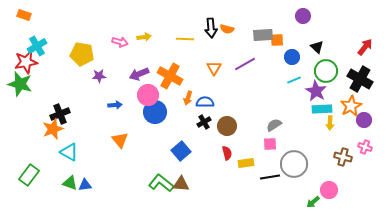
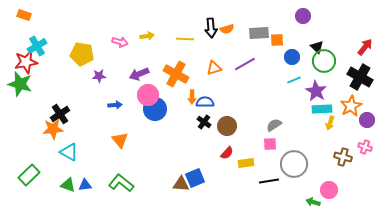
orange semicircle at (227, 29): rotated 32 degrees counterclockwise
gray rectangle at (263, 35): moved 4 px left, 2 px up
yellow arrow at (144, 37): moved 3 px right, 1 px up
orange triangle at (214, 68): rotated 42 degrees clockwise
green circle at (326, 71): moved 2 px left, 10 px up
orange cross at (170, 76): moved 6 px right, 2 px up
black cross at (360, 79): moved 2 px up
orange arrow at (188, 98): moved 4 px right, 1 px up; rotated 16 degrees counterclockwise
blue circle at (155, 112): moved 3 px up
black cross at (60, 114): rotated 12 degrees counterclockwise
purple circle at (364, 120): moved 3 px right
black cross at (204, 122): rotated 24 degrees counterclockwise
yellow arrow at (330, 123): rotated 16 degrees clockwise
orange star at (53, 129): rotated 15 degrees clockwise
blue square at (181, 151): moved 14 px right, 27 px down; rotated 18 degrees clockwise
red semicircle at (227, 153): rotated 56 degrees clockwise
green rectangle at (29, 175): rotated 10 degrees clockwise
black line at (270, 177): moved 1 px left, 4 px down
green triangle at (70, 183): moved 2 px left, 2 px down
green L-shape at (161, 183): moved 40 px left
green arrow at (313, 202): rotated 56 degrees clockwise
